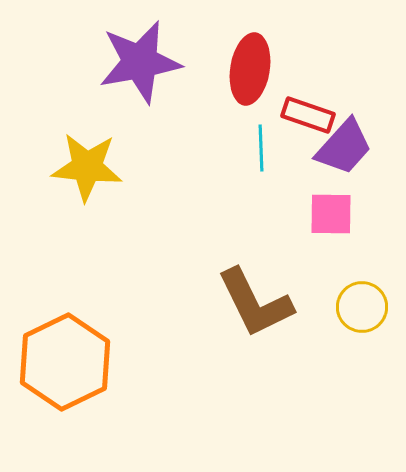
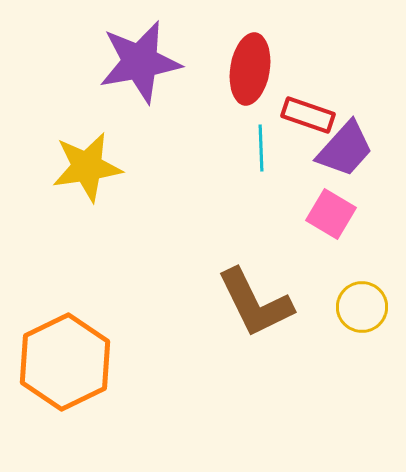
purple trapezoid: moved 1 px right, 2 px down
yellow star: rotated 14 degrees counterclockwise
pink square: rotated 30 degrees clockwise
